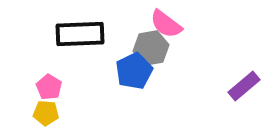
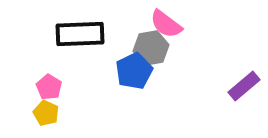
yellow pentagon: rotated 20 degrees clockwise
